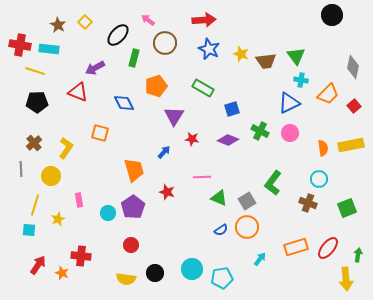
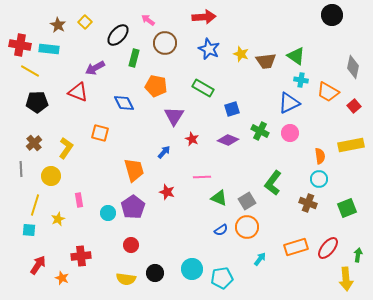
red arrow at (204, 20): moved 3 px up
green triangle at (296, 56): rotated 18 degrees counterclockwise
yellow line at (35, 71): moved 5 px left; rotated 12 degrees clockwise
orange pentagon at (156, 86): rotated 30 degrees clockwise
orange trapezoid at (328, 94): moved 2 px up; rotated 75 degrees clockwise
red star at (192, 139): rotated 16 degrees clockwise
orange semicircle at (323, 148): moved 3 px left, 8 px down
red cross at (81, 256): rotated 12 degrees counterclockwise
orange star at (62, 273): moved 5 px down
